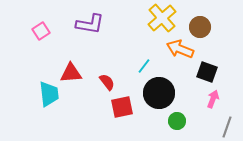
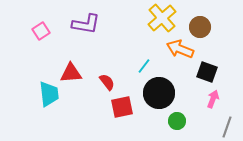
purple L-shape: moved 4 px left
